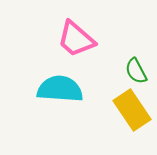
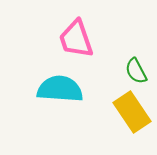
pink trapezoid: rotated 30 degrees clockwise
yellow rectangle: moved 2 px down
